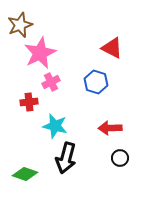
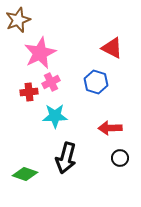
brown star: moved 2 px left, 5 px up
red cross: moved 10 px up
cyan star: moved 10 px up; rotated 15 degrees counterclockwise
